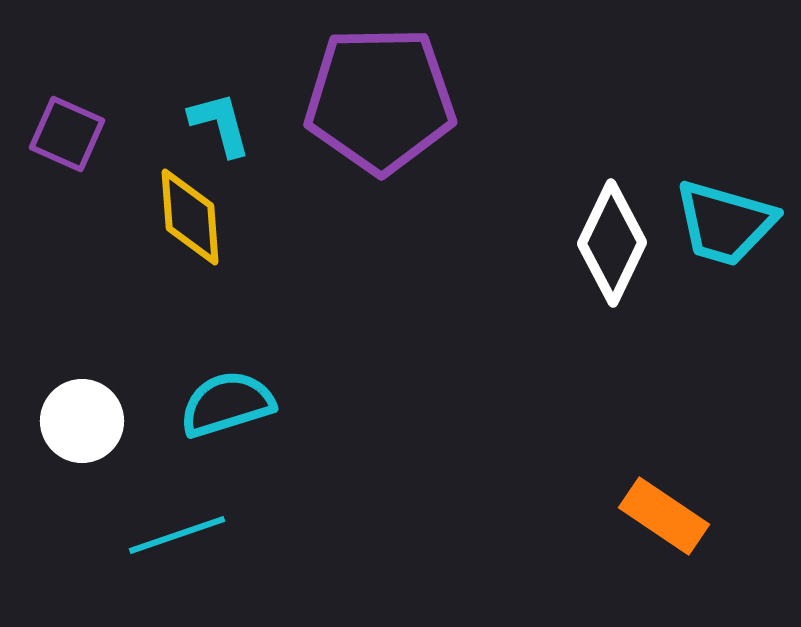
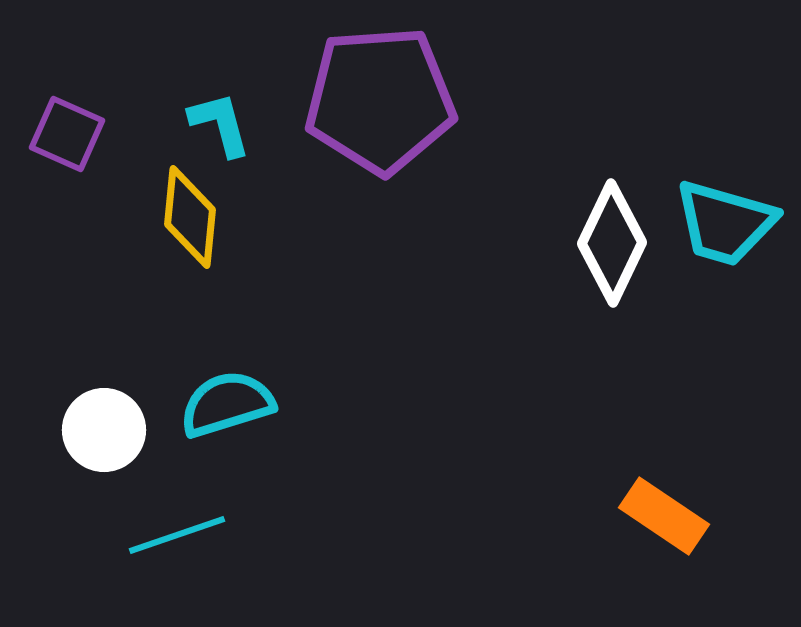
purple pentagon: rotated 3 degrees counterclockwise
yellow diamond: rotated 10 degrees clockwise
white circle: moved 22 px right, 9 px down
